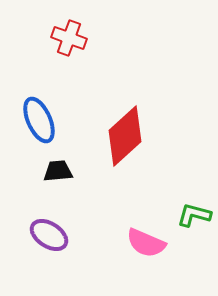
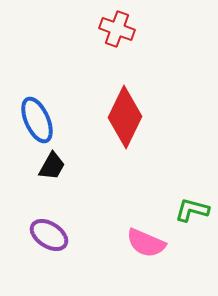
red cross: moved 48 px right, 9 px up
blue ellipse: moved 2 px left
red diamond: moved 19 px up; rotated 22 degrees counterclockwise
black trapezoid: moved 6 px left, 5 px up; rotated 124 degrees clockwise
green L-shape: moved 2 px left, 5 px up
